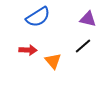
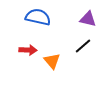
blue semicircle: rotated 135 degrees counterclockwise
orange triangle: moved 1 px left
